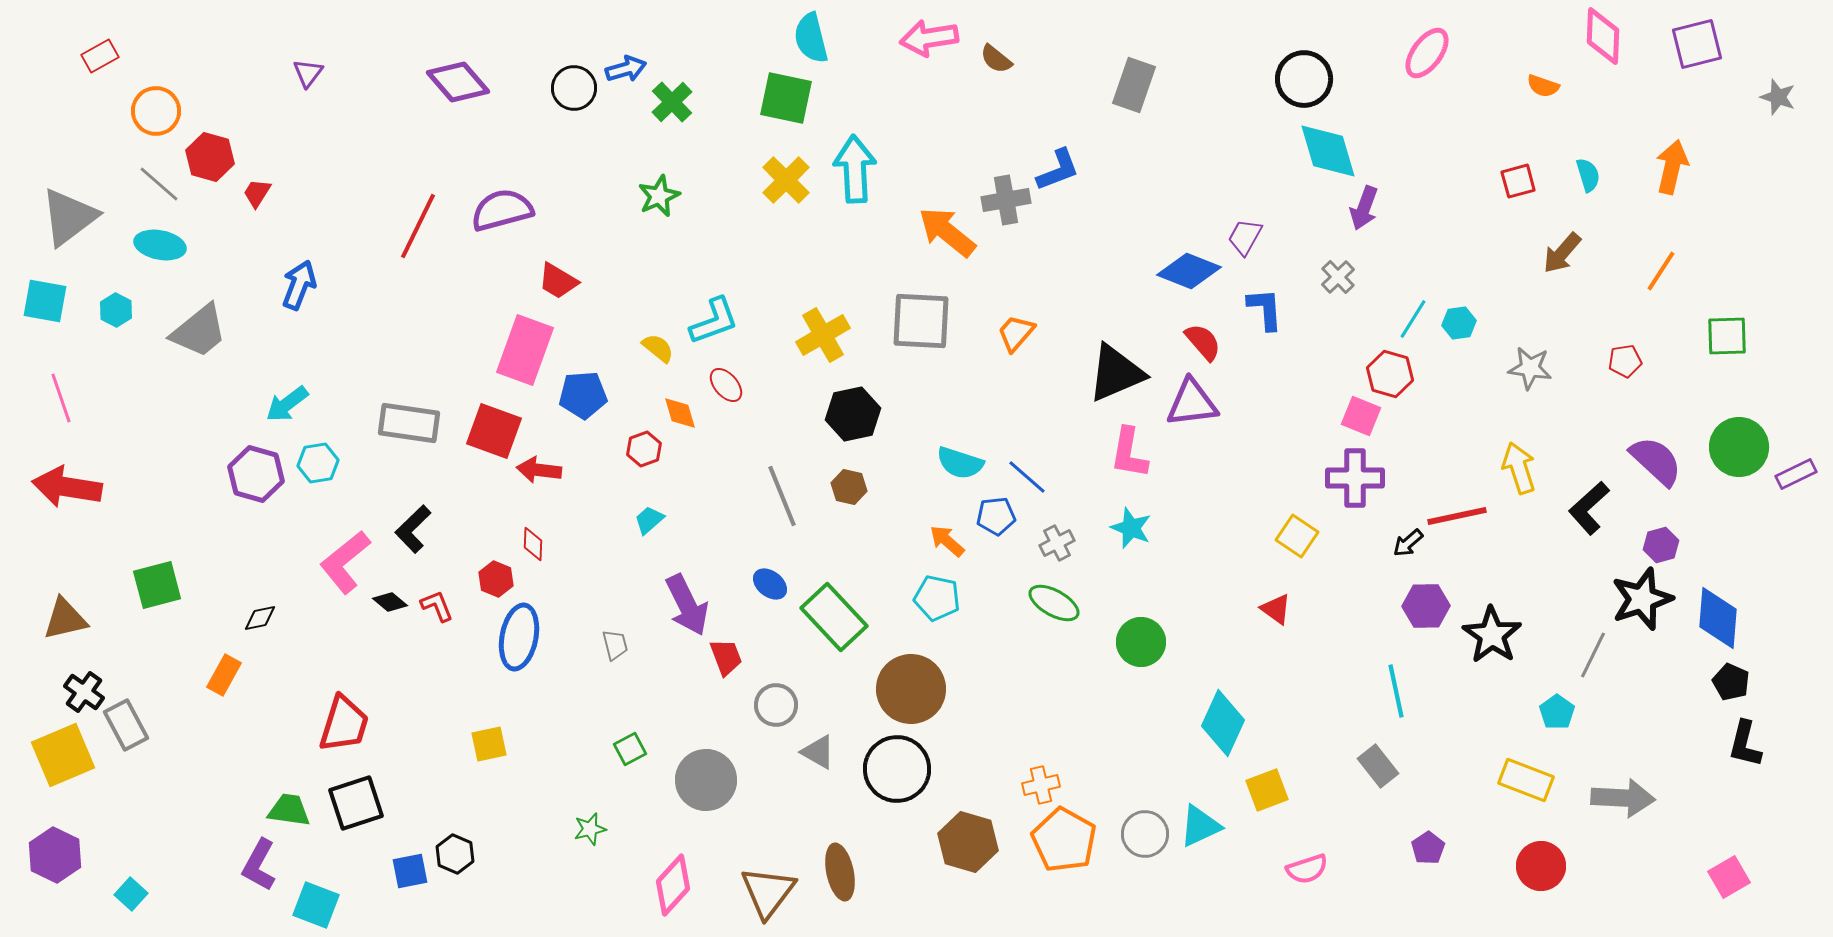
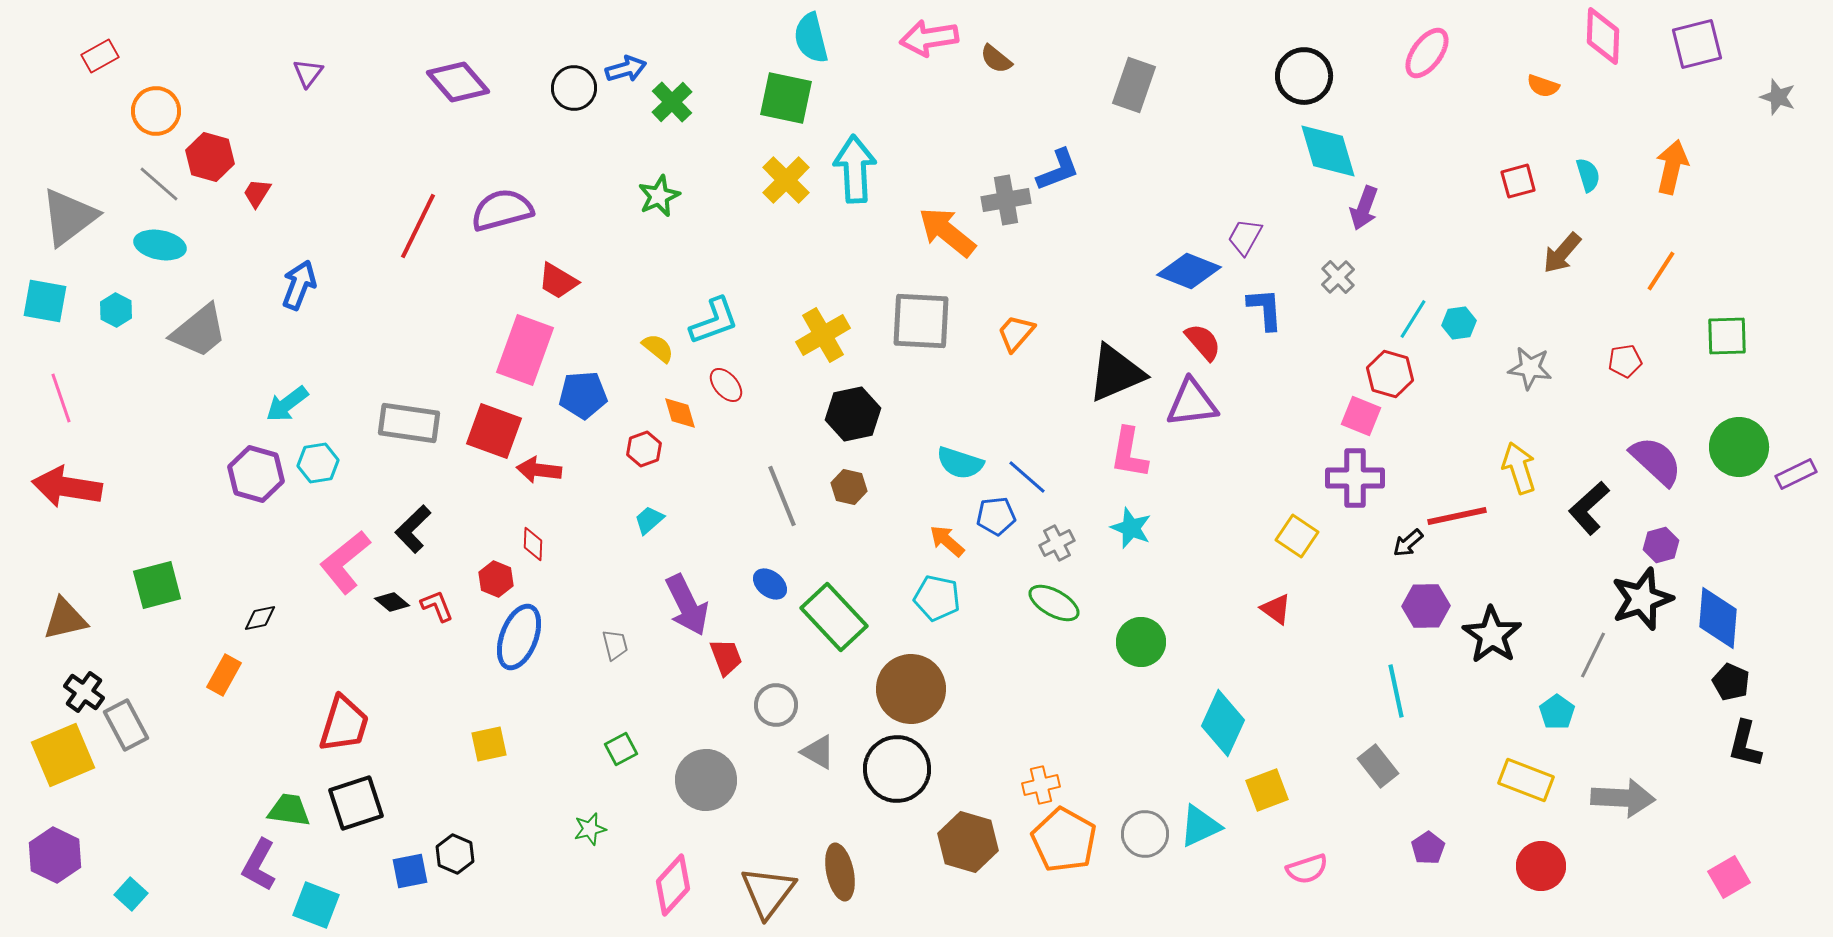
black circle at (1304, 79): moved 3 px up
black diamond at (390, 602): moved 2 px right
blue ellipse at (519, 637): rotated 10 degrees clockwise
green square at (630, 749): moved 9 px left
